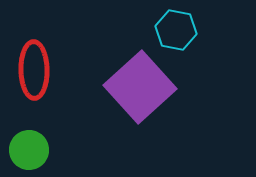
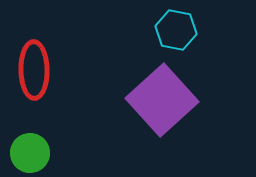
purple square: moved 22 px right, 13 px down
green circle: moved 1 px right, 3 px down
